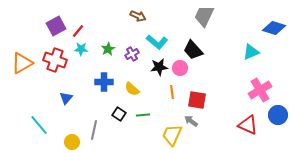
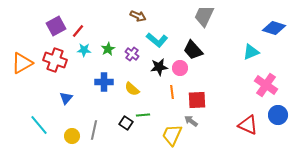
cyan L-shape: moved 2 px up
cyan star: moved 3 px right, 1 px down
purple cross: rotated 24 degrees counterclockwise
pink cross: moved 6 px right, 5 px up; rotated 25 degrees counterclockwise
red square: rotated 12 degrees counterclockwise
black square: moved 7 px right, 9 px down
yellow circle: moved 6 px up
